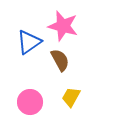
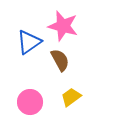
yellow trapezoid: rotated 25 degrees clockwise
